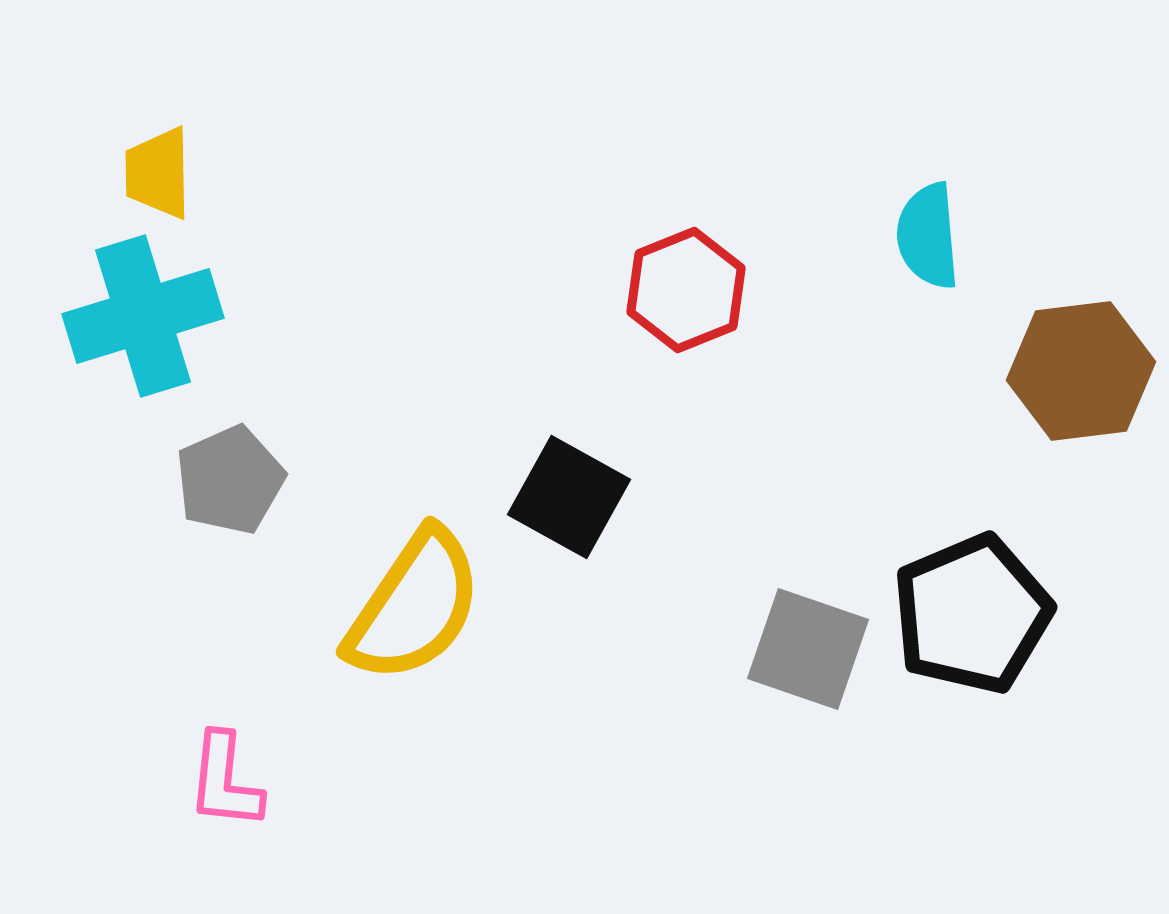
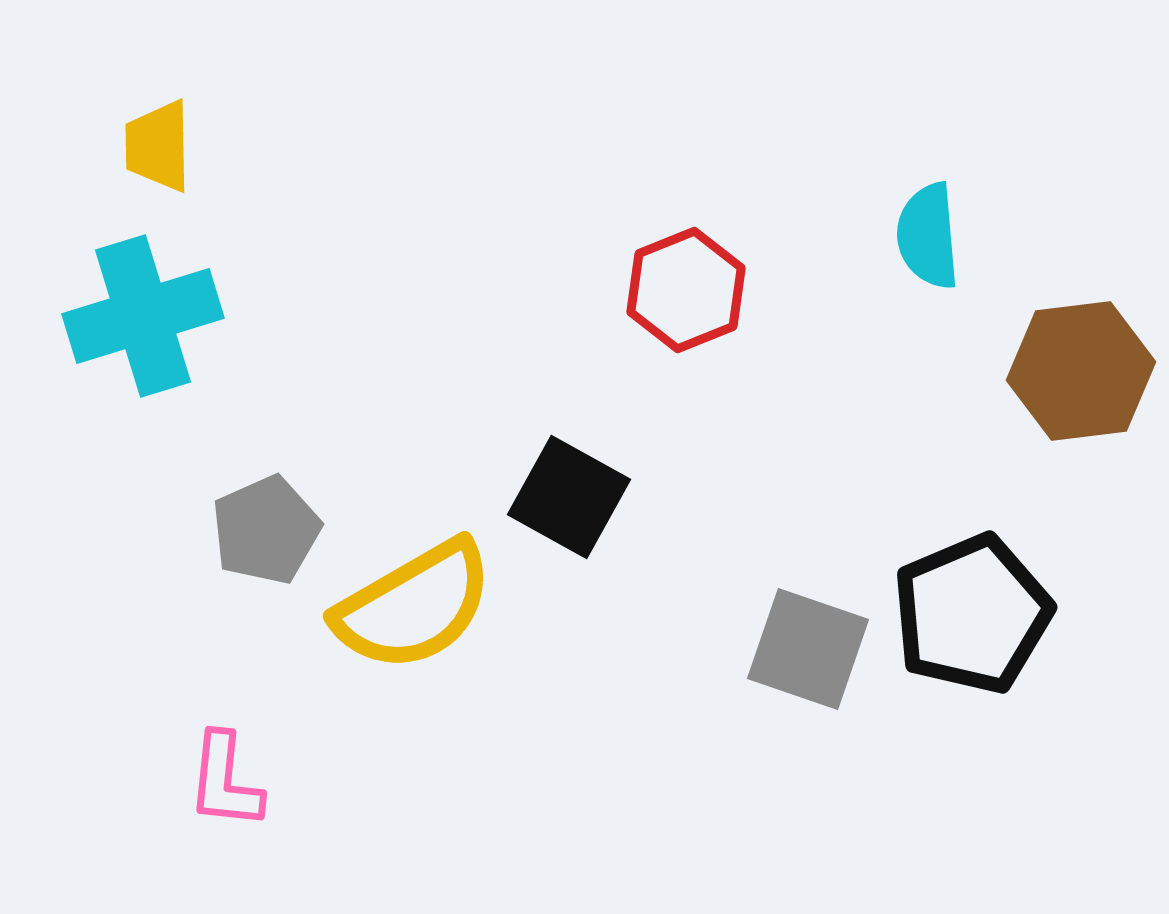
yellow trapezoid: moved 27 px up
gray pentagon: moved 36 px right, 50 px down
yellow semicircle: rotated 26 degrees clockwise
